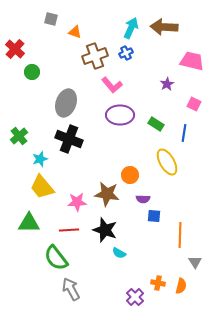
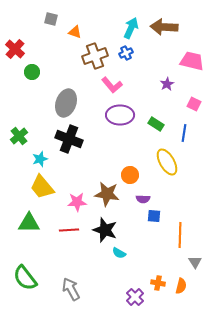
green semicircle: moved 31 px left, 20 px down
